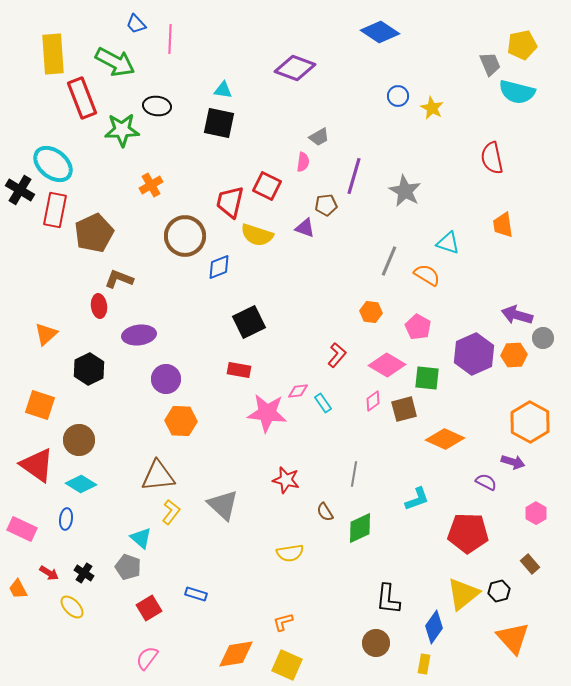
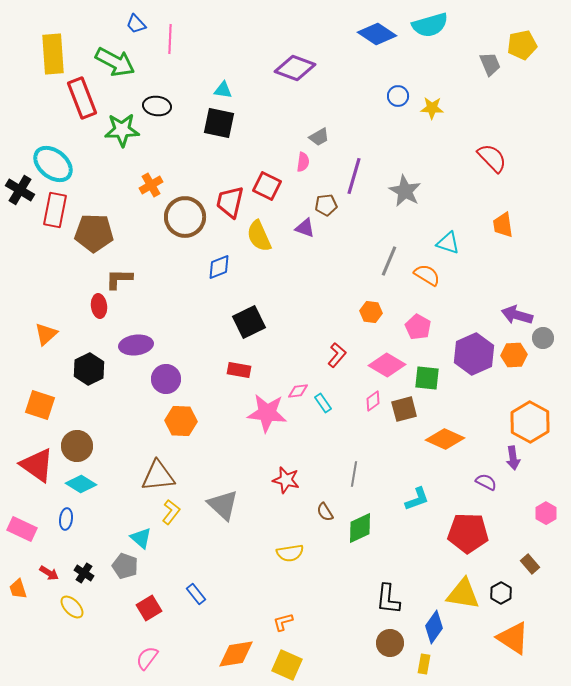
blue diamond at (380, 32): moved 3 px left, 2 px down
cyan semicircle at (517, 92): moved 87 px left, 67 px up; rotated 30 degrees counterclockwise
yellow star at (432, 108): rotated 25 degrees counterclockwise
red semicircle at (492, 158): rotated 148 degrees clockwise
brown pentagon at (94, 233): rotated 27 degrees clockwise
yellow semicircle at (257, 235): moved 2 px right, 1 px down; rotated 48 degrees clockwise
brown circle at (185, 236): moved 19 px up
brown L-shape at (119, 279): rotated 20 degrees counterclockwise
purple ellipse at (139, 335): moved 3 px left, 10 px down
brown circle at (79, 440): moved 2 px left, 6 px down
purple arrow at (513, 462): moved 4 px up; rotated 65 degrees clockwise
pink hexagon at (536, 513): moved 10 px right
gray pentagon at (128, 567): moved 3 px left, 1 px up
orange trapezoid at (18, 589): rotated 10 degrees clockwise
black hexagon at (499, 591): moved 2 px right, 2 px down; rotated 15 degrees counterclockwise
blue rectangle at (196, 594): rotated 35 degrees clockwise
yellow triangle at (463, 594): rotated 48 degrees clockwise
orange triangle at (513, 638): rotated 15 degrees counterclockwise
brown circle at (376, 643): moved 14 px right
